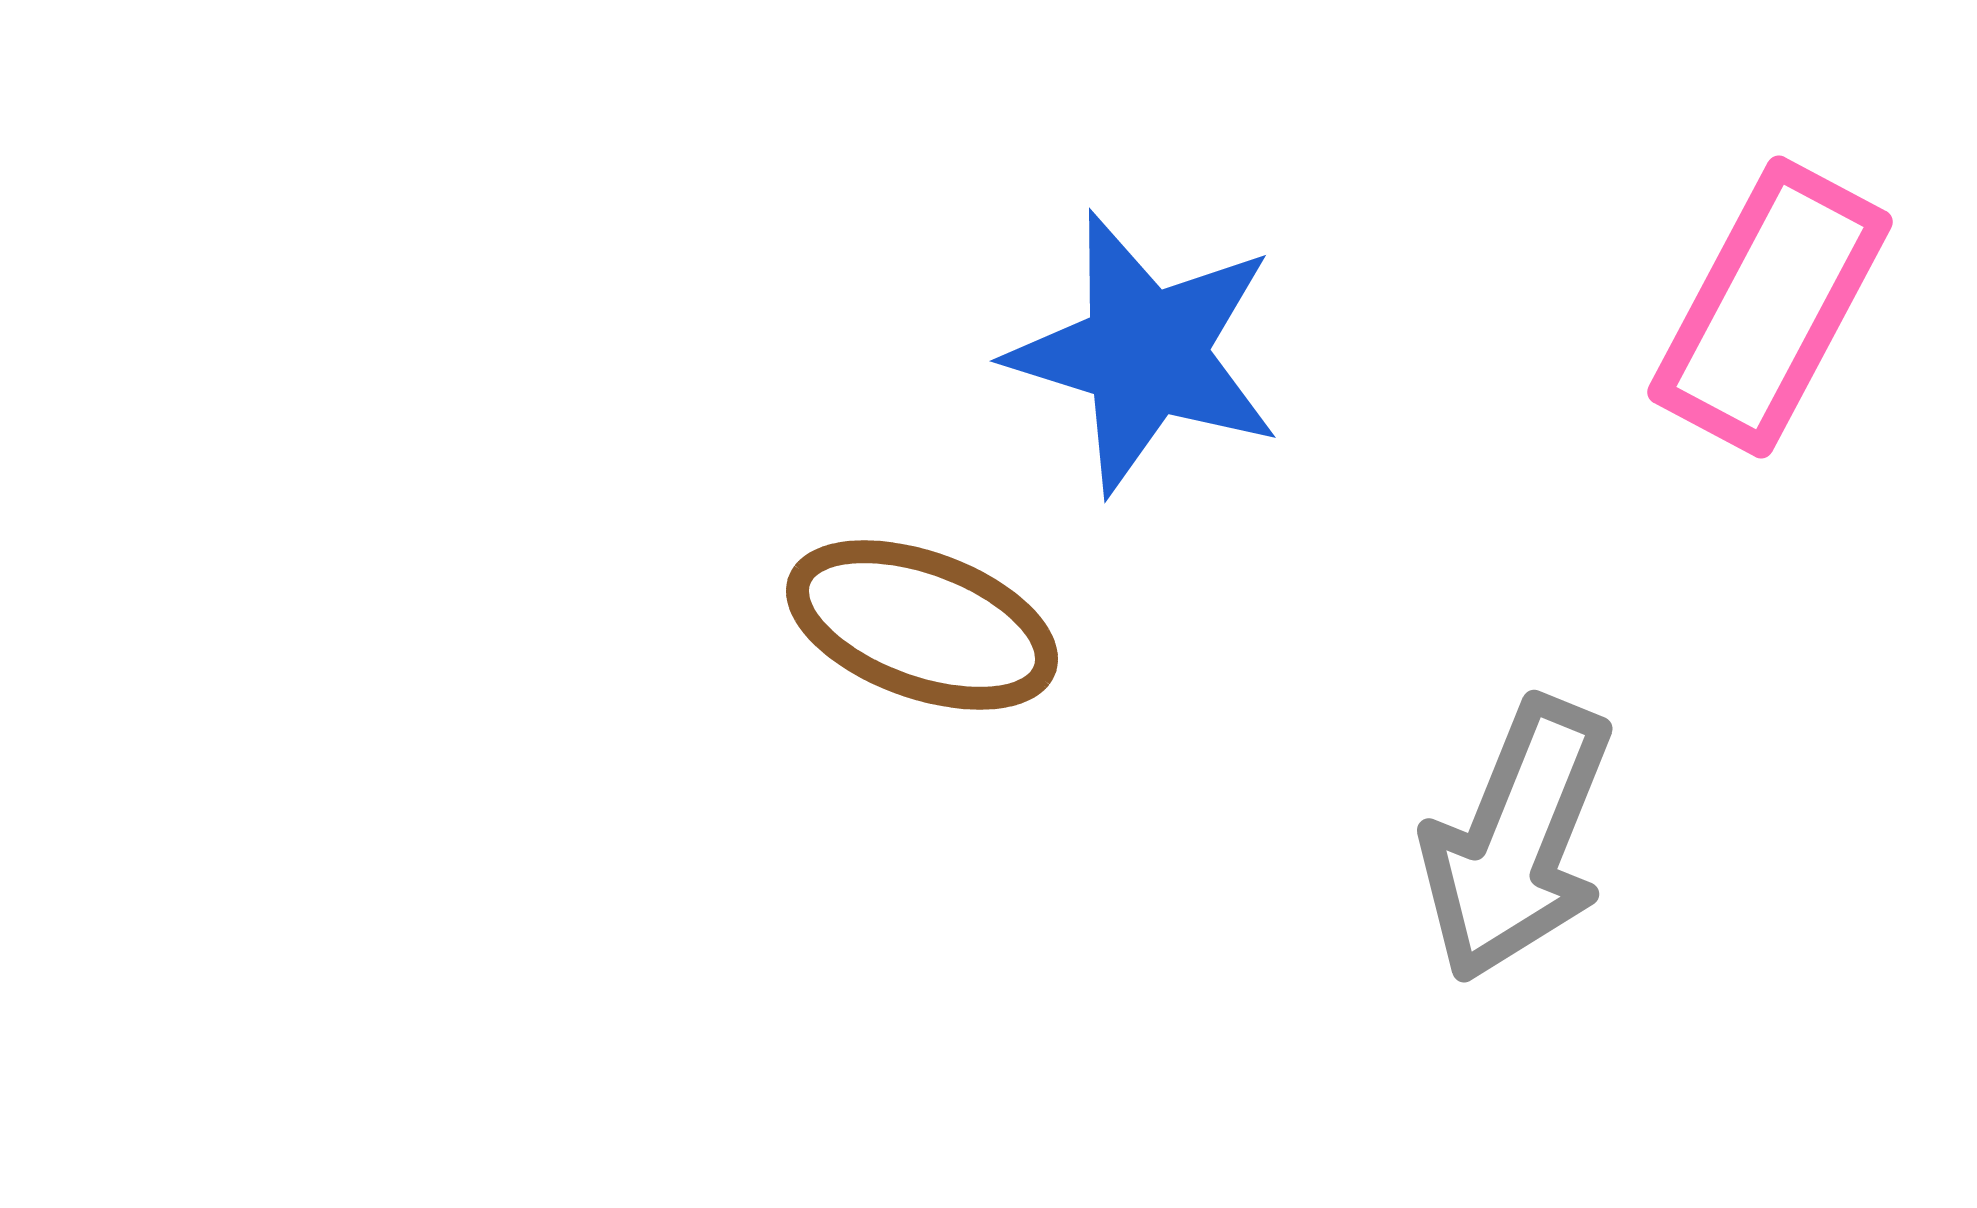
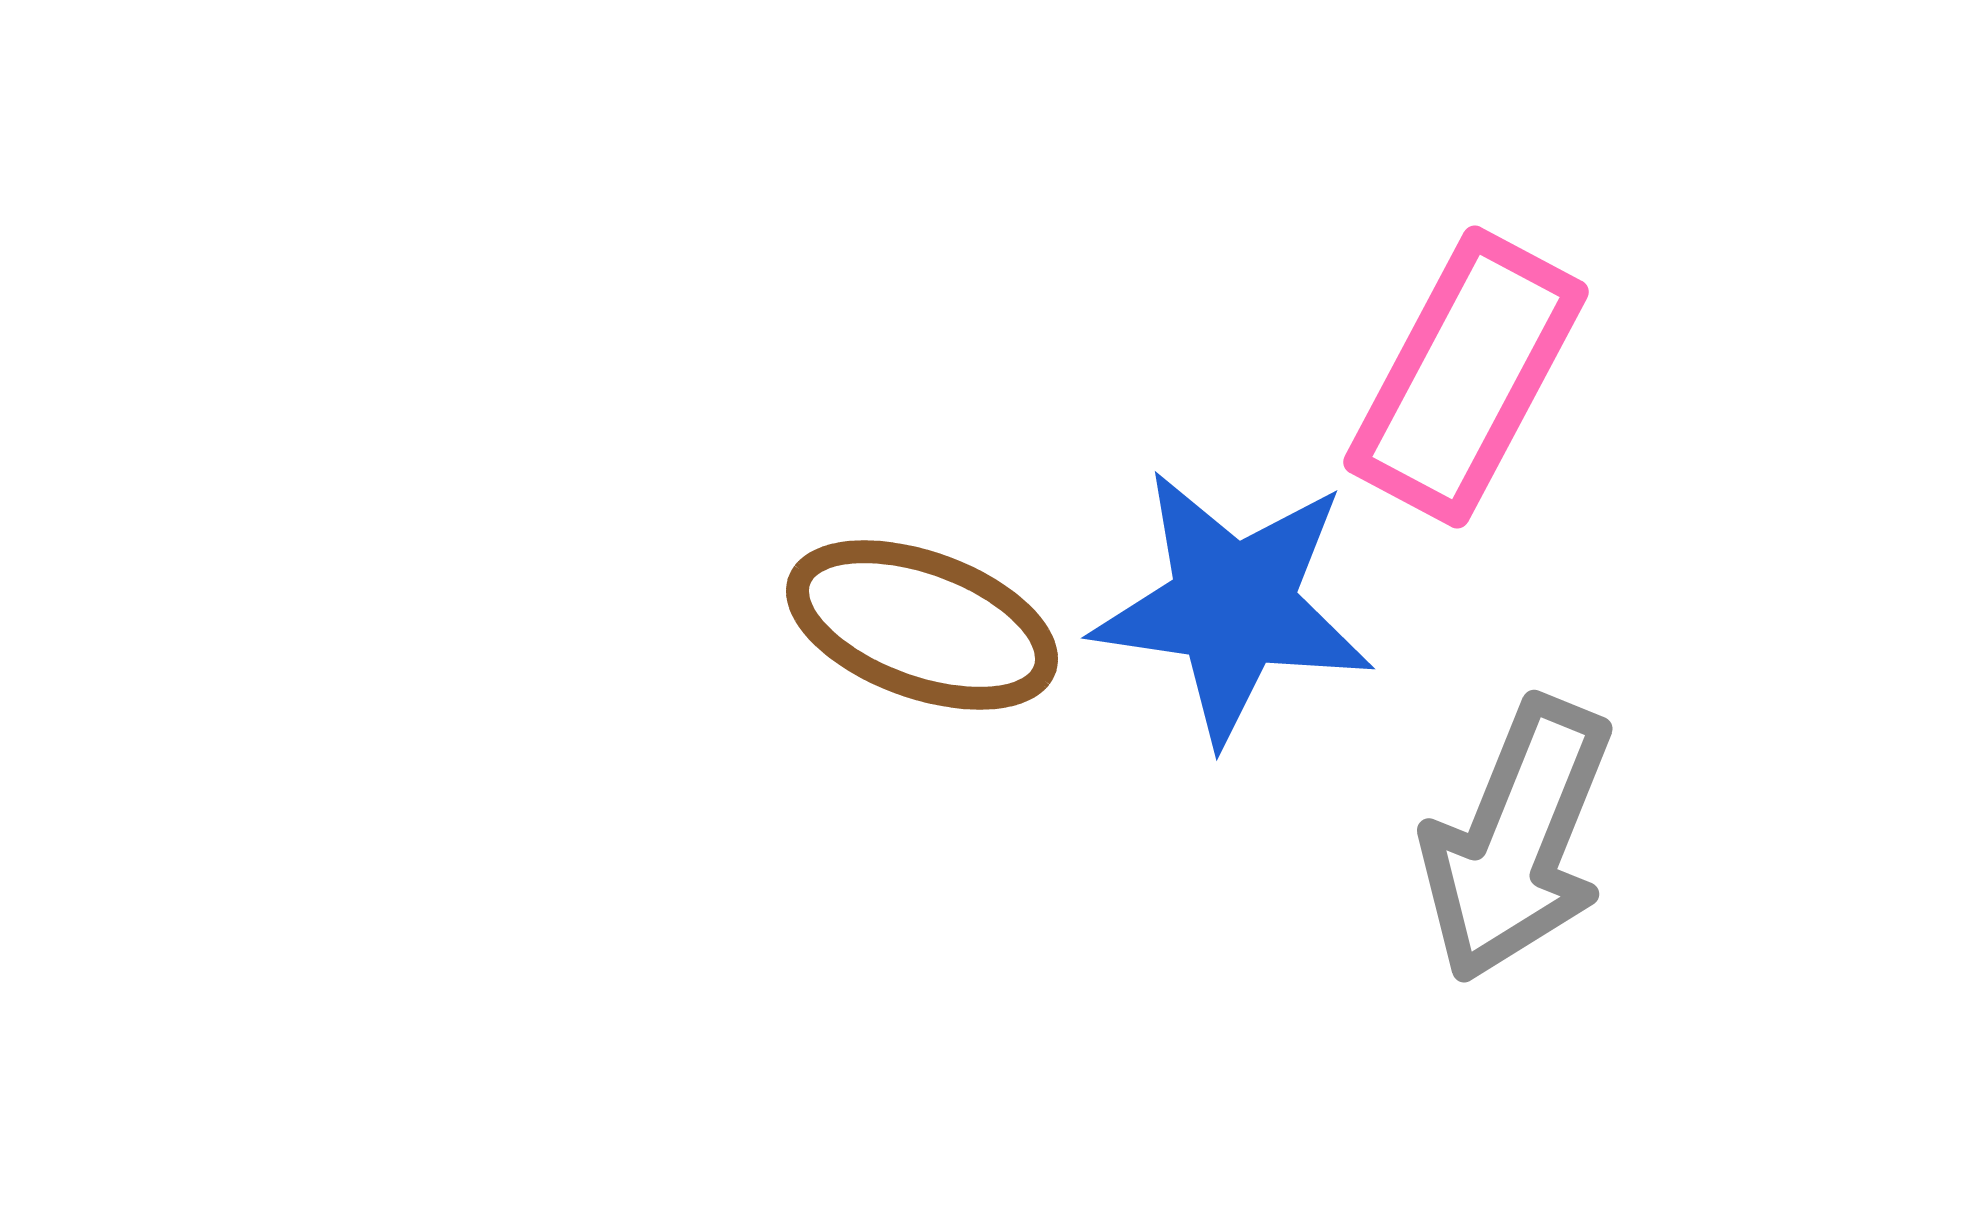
pink rectangle: moved 304 px left, 70 px down
blue star: moved 88 px right, 253 px down; rotated 9 degrees counterclockwise
